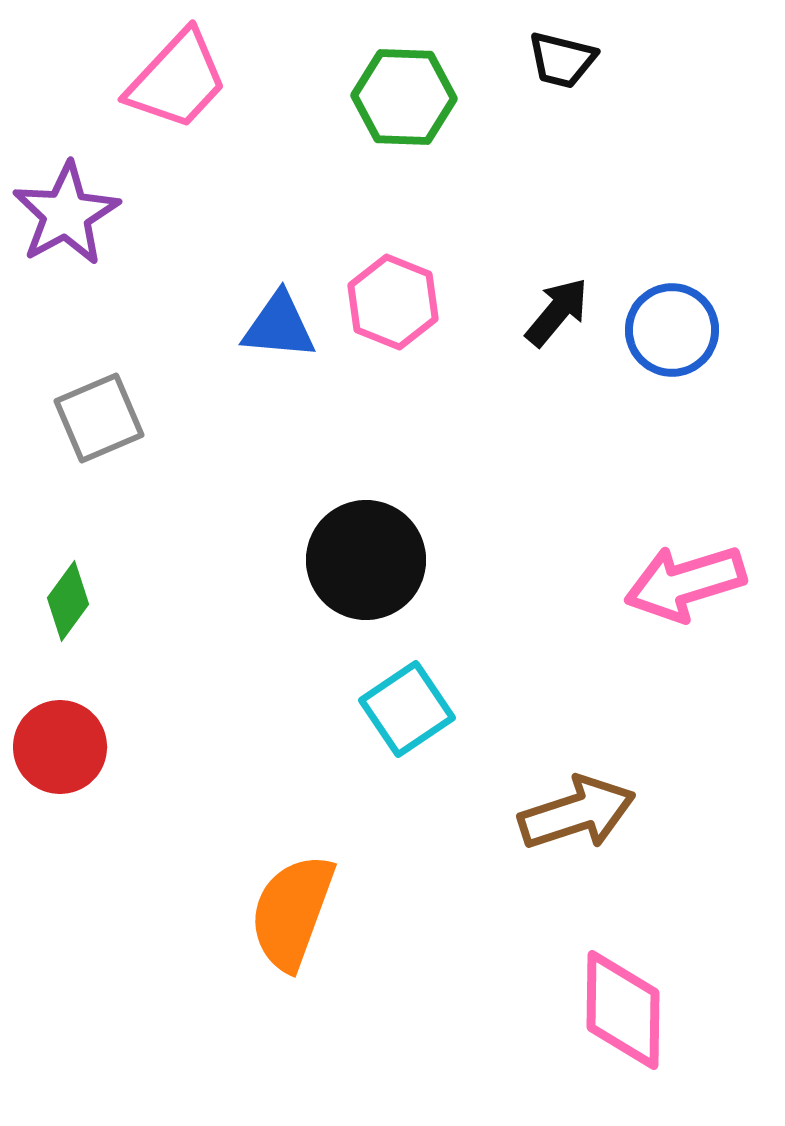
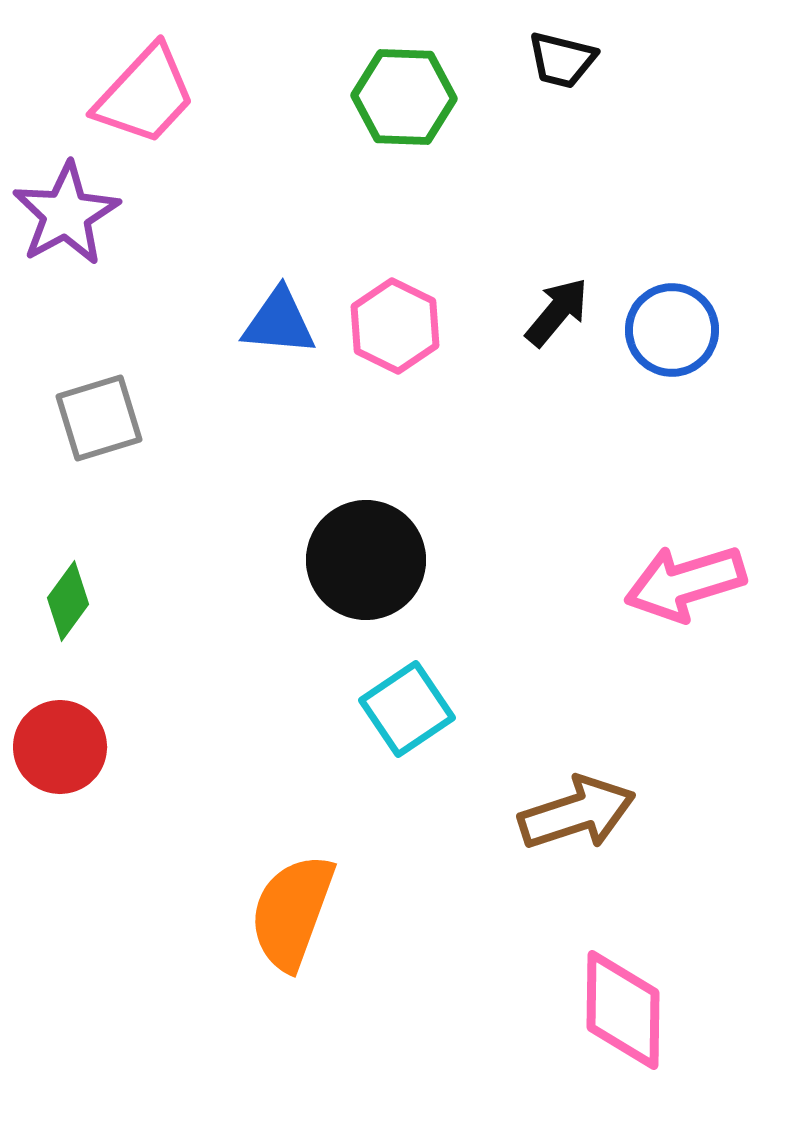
pink trapezoid: moved 32 px left, 15 px down
pink hexagon: moved 2 px right, 24 px down; rotated 4 degrees clockwise
blue triangle: moved 4 px up
gray square: rotated 6 degrees clockwise
